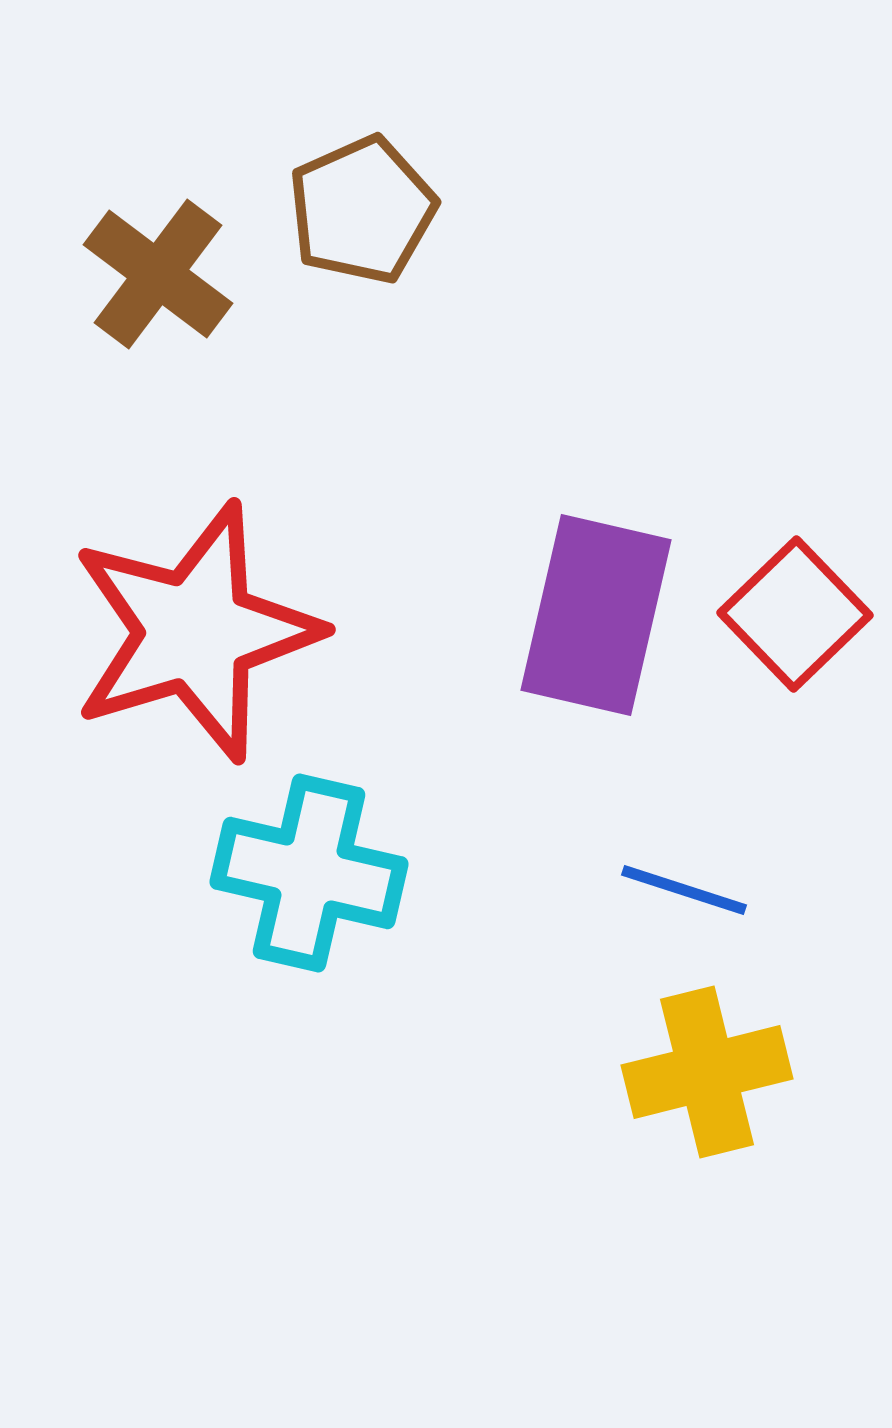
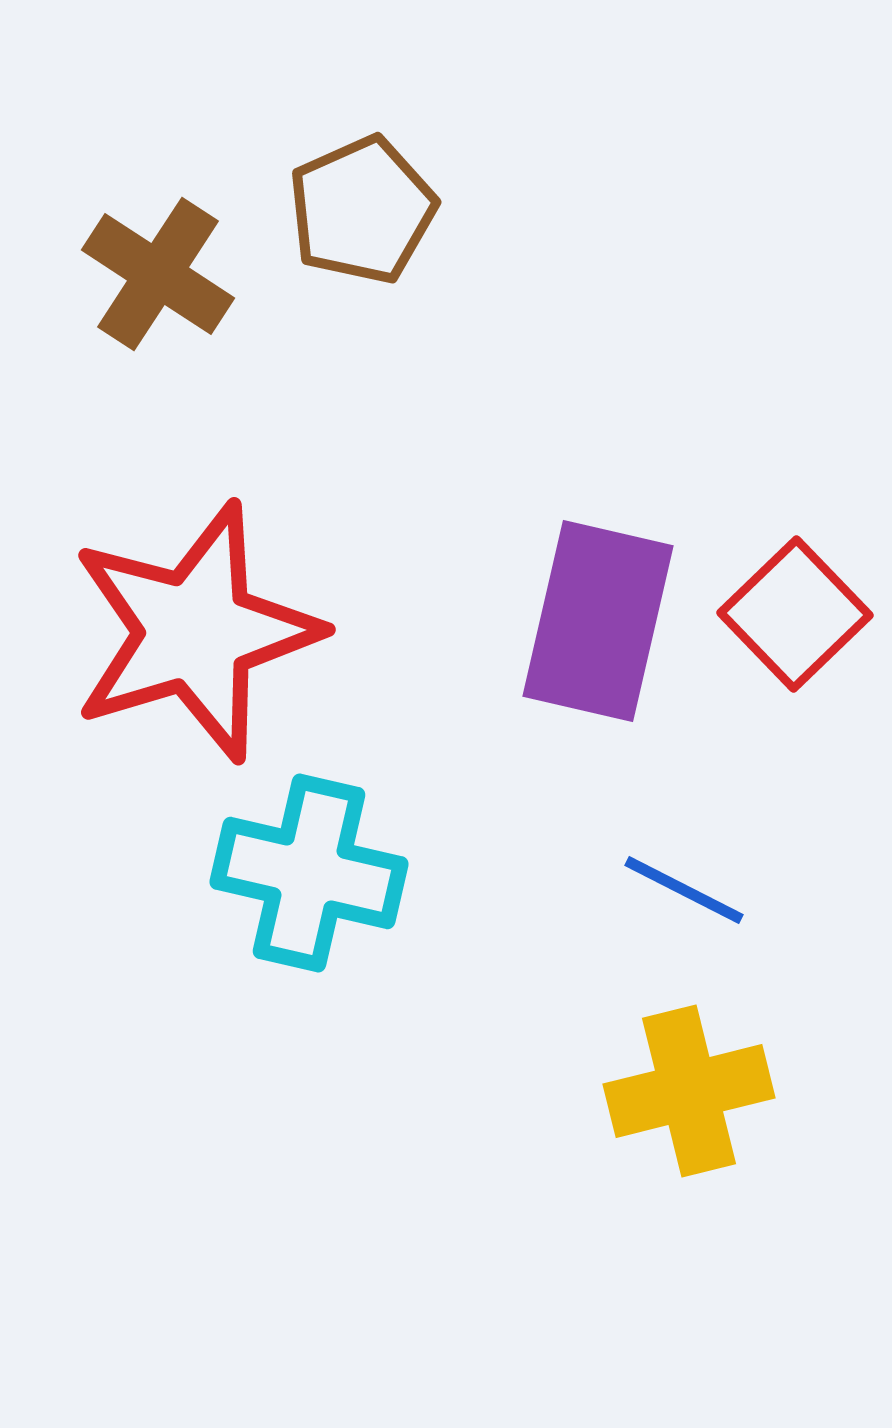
brown cross: rotated 4 degrees counterclockwise
purple rectangle: moved 2 px right, 6 px down
blue line: rotated 9 degrees clockwise
yellow cross: moved 18 px left, 19 px down
